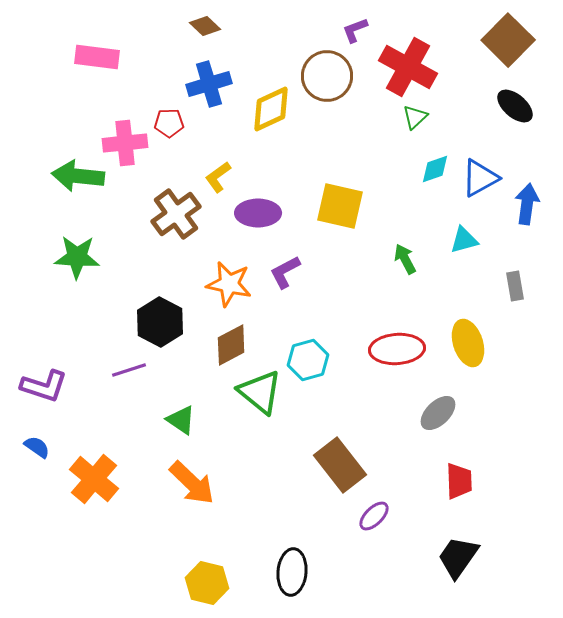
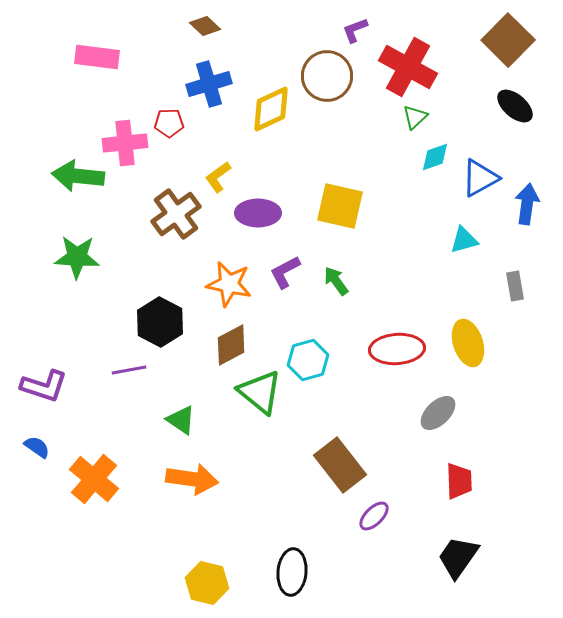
cyan diamond at (435, 169): moved 12 px up
green arrow at (405, 259): moved 69 px left, 22 px down; rotated 8 degrees counterclockwise
purple line at (129, 370): rotated 8 degrees clockwise
orange arrow at (192, 483): moved 4 px up; rotated 36 degrees counterclockwise
